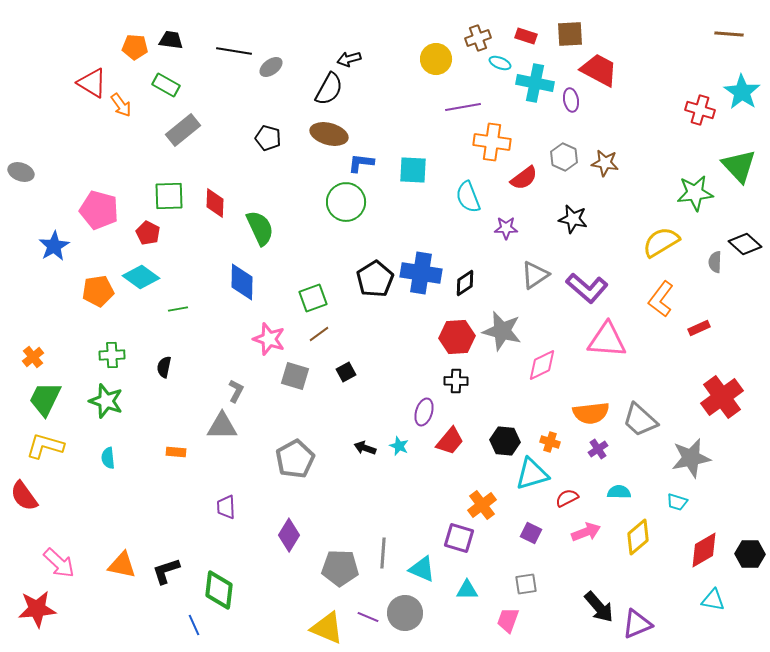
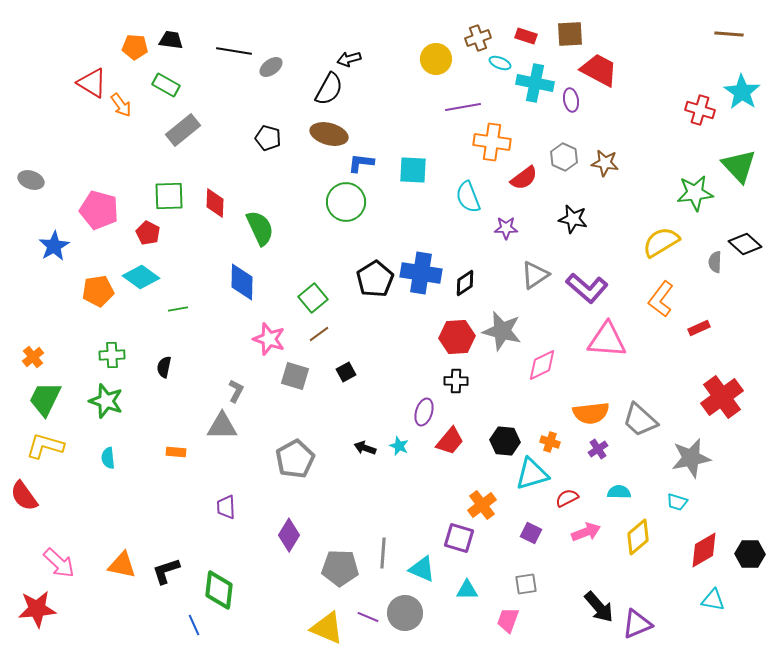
gray ellipse at (21, 172): moved 10 px right, 8 px down
green square at (313, 298): rotated 20 degrees counterclockwise
